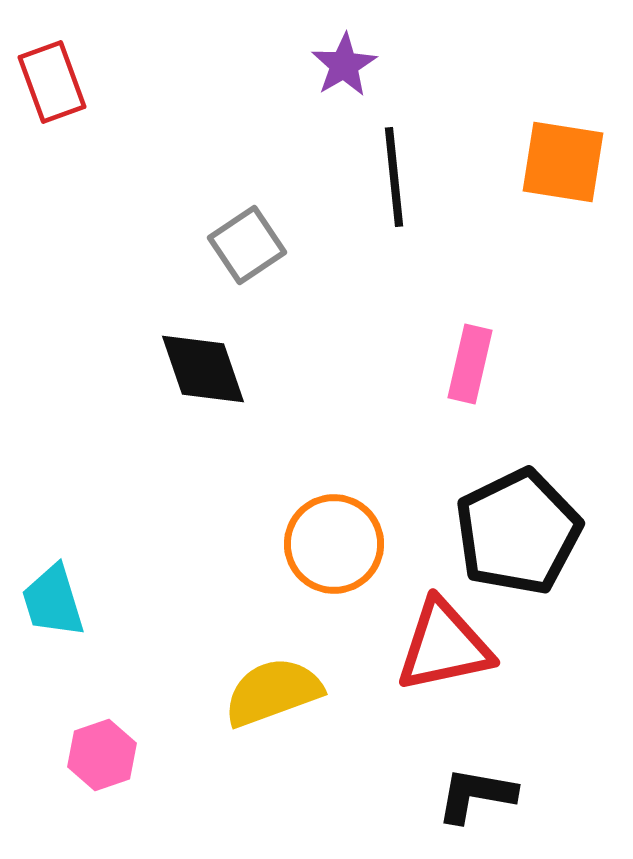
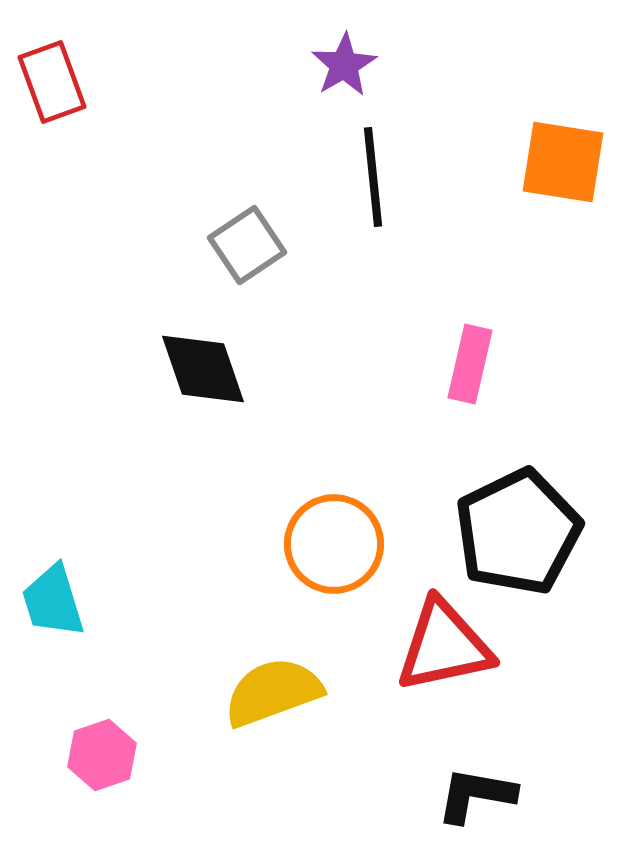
black line: moved 21 px left
